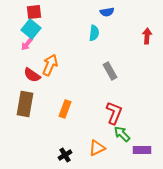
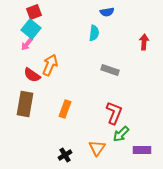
red square: rotated 14 degrees counterclockwise
red arrow: moved 3 px left, 6 px down
gray rectangle: moved 1 px up; rotated 42 degrees counterclockwise
green arrow: moved 1 px left; rotated 90 degrees counterclockwise
orange triangle: rotated 30 degrees counterclockwise
